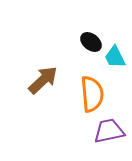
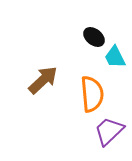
black ellipse: moved 3 px right, 5 px up
purple trapezoid: rotated 32 degrees counterclockwise
